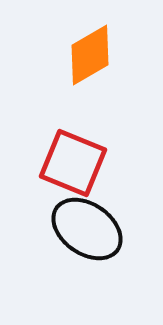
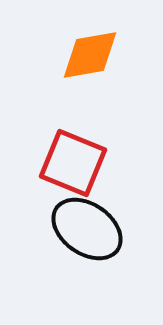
orange diamond: rotated 20 degrees clockwise
